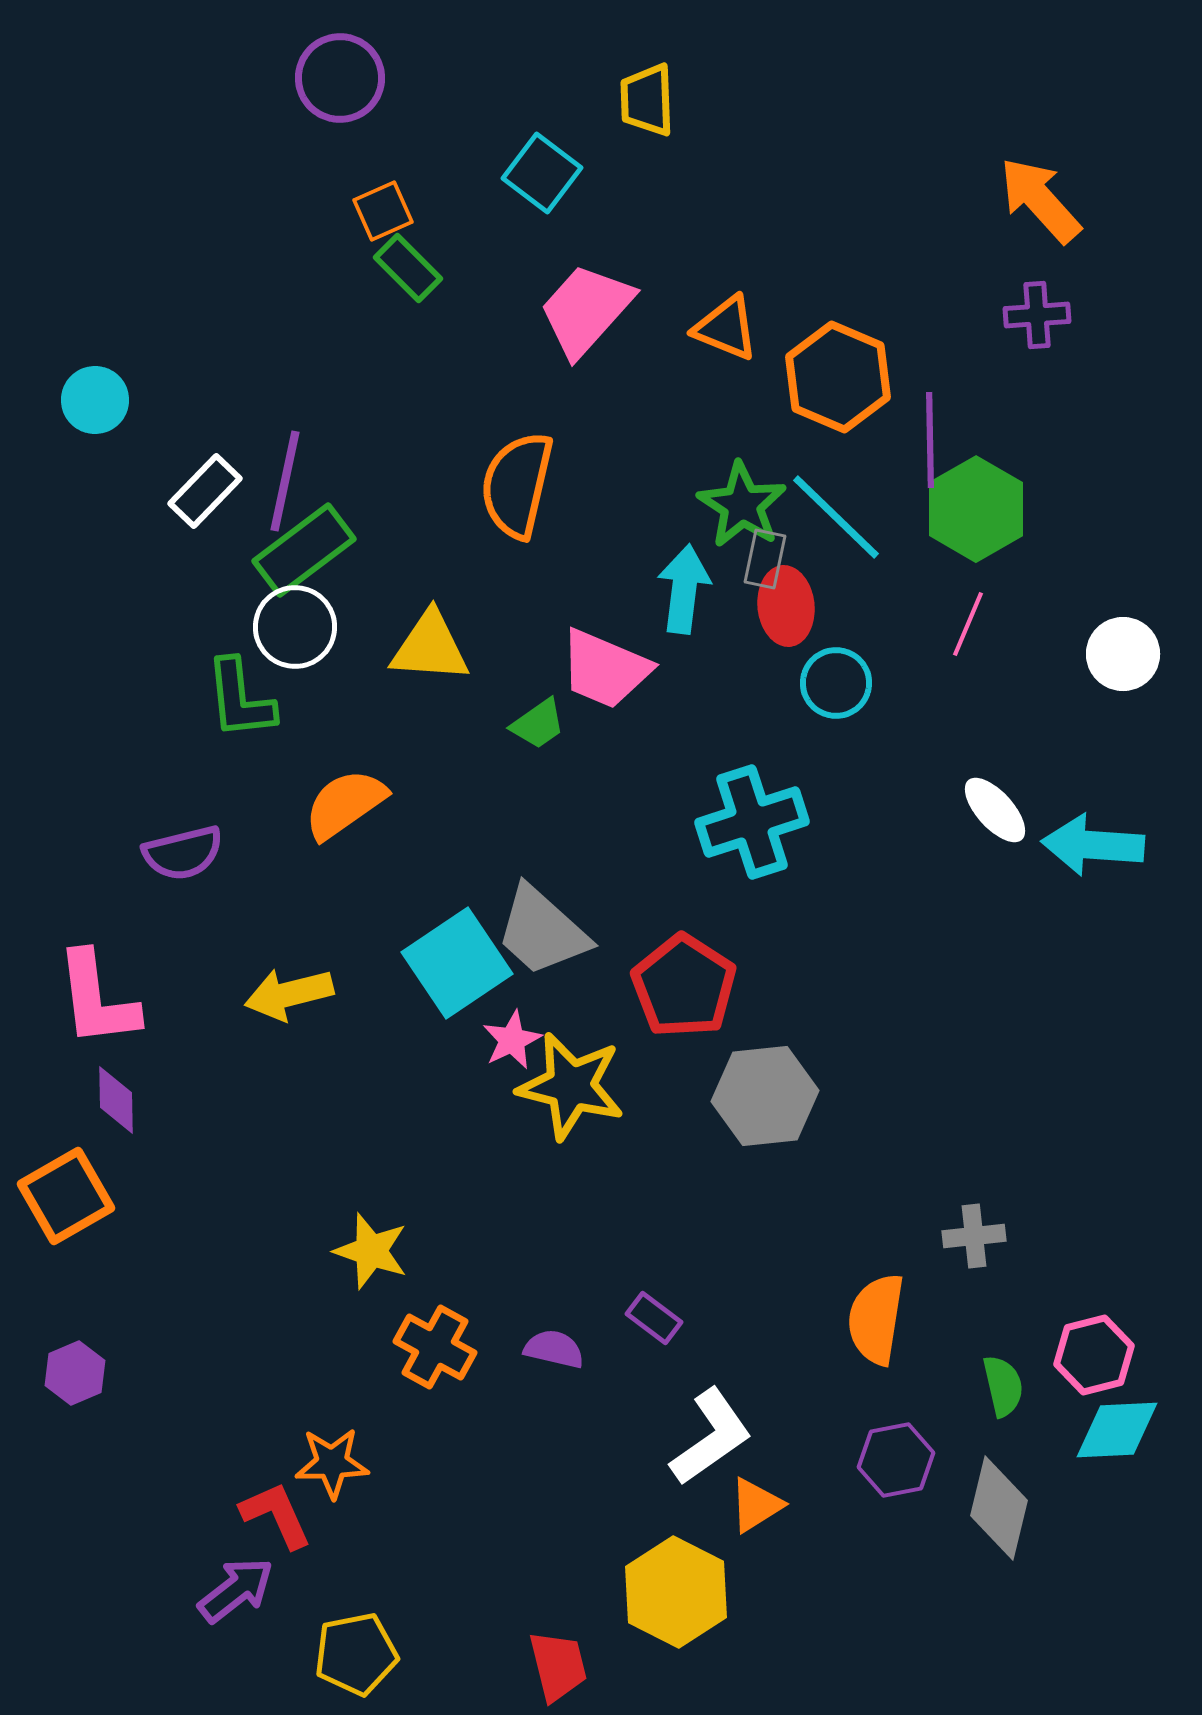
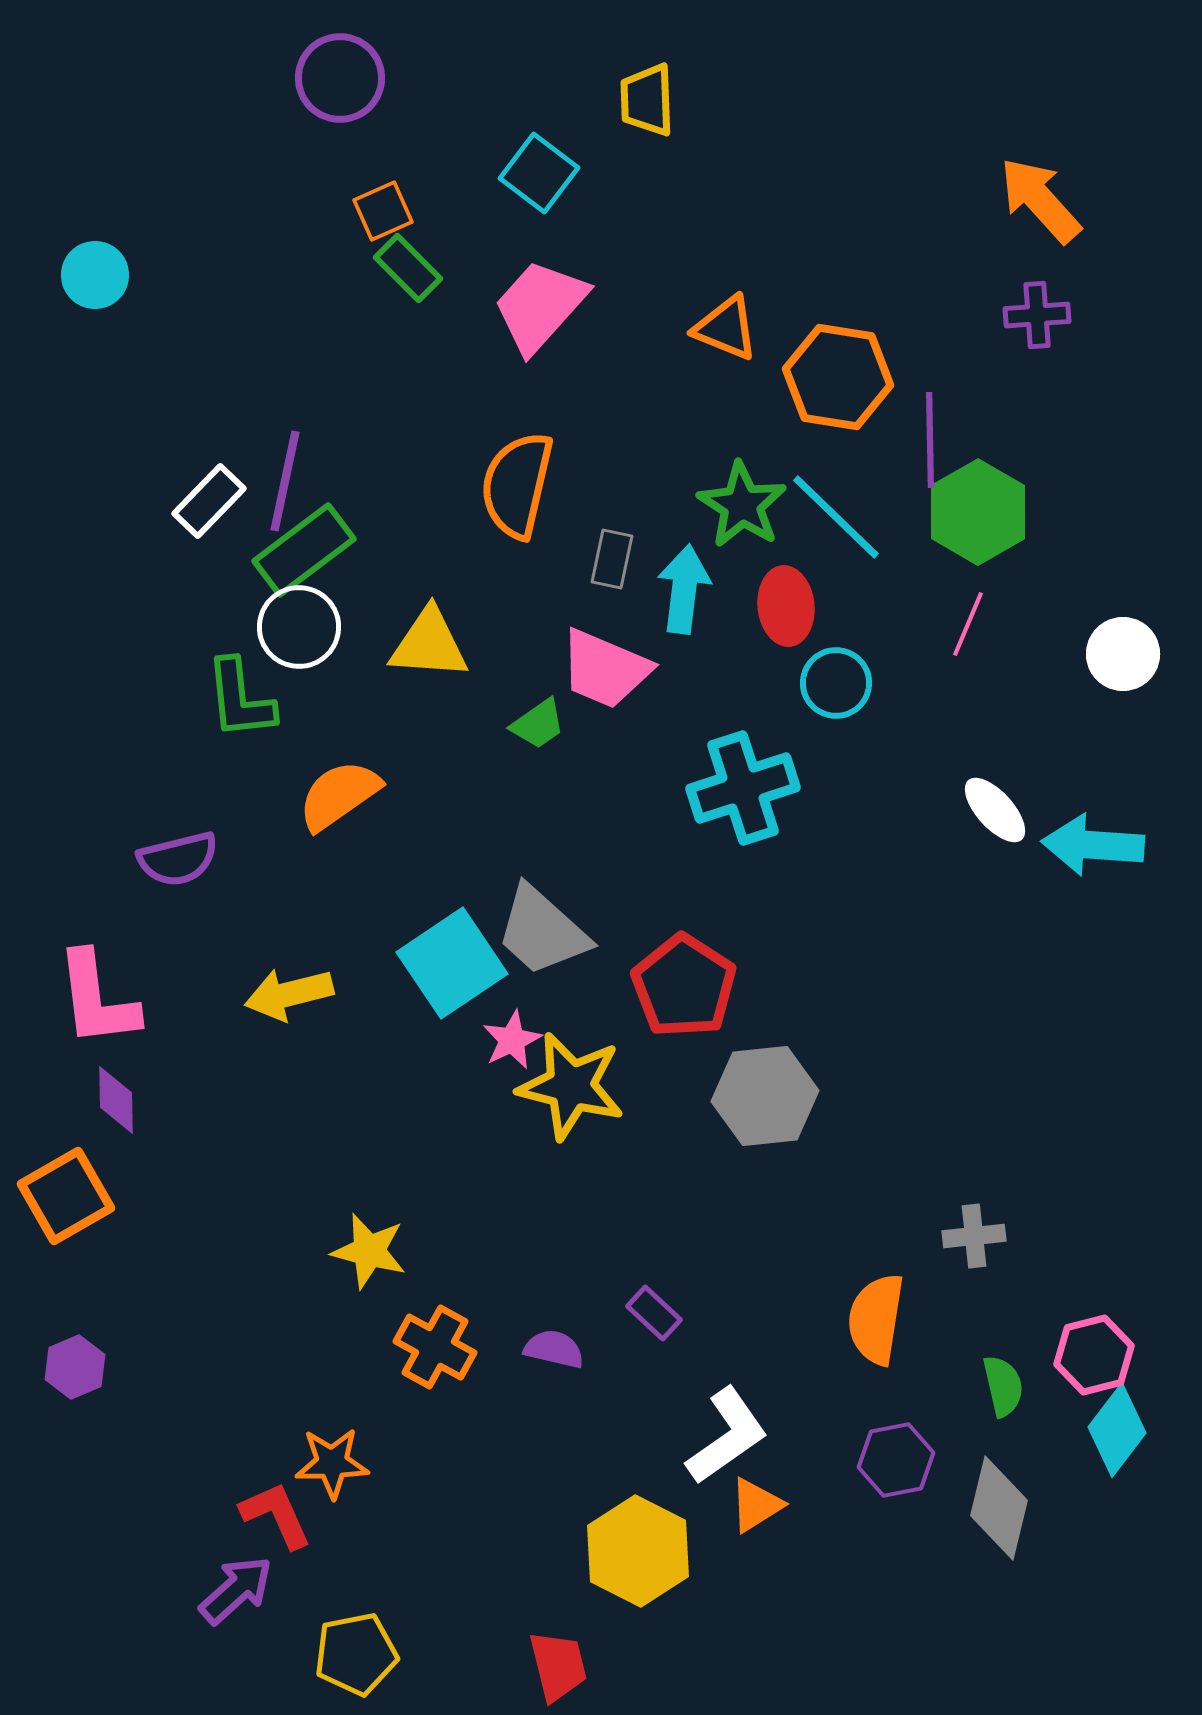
cyan square at (542, 173): moved 3 px left
pink trapezoid at (586, 310): moved 46 px left, 4 px up
orange hexagon at (838, 377): rotated 14 degrees counterclockwise
cyan circle at (95, 400): moved 125 px up
white rectangle at (205, 491): moved 4 px right, 10 px down
green hexagon at (976, 509): moved 2 px right, 3 px down
gray rectangle at (765, 559): moved 153 px left
white circle at (295, 627): moved 4 px right
yellow triangle at (430, 647): moved 1 px left, 3 px up
orange semicircle at (345, 804): moved 6 px left, 9 px up
cyan cross at (752, 822): moved 9 px left, 34 px up
purple semicircle at (183, 853): moved 5 px left, 6 px down
cyan square at (457, 963): moved 5 px left
yellow star at (371, 1251): moved 2 px left; rotated 4 degrees counterclockwise
purple rectangle at (654, 1318): moved 5 px up; rotated 6 degrees clockwise
purple hexagon at (75, 1373): moved 6 px up
cyan diamond at (1117, 1430): rotated 50 degrees counterclockwise
white L-shape at (711, 1437): moved 16 px right, 1 px up
purple arrow at (236, 1590): rotated 4 degrees counterclockwise
yellow hexagon at (676, 1592): moved 38 px left, 41 px up
